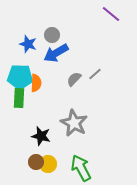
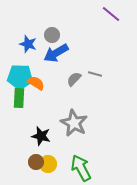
gray line: rotated 56 degrees clockwise
orange semicircle: rotated 60 degrees counterclockwise
